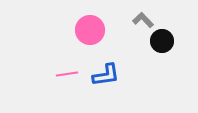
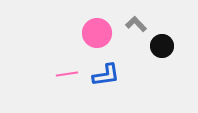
gray L-shape: moved 7 px left, 4 px down
pink circle: moved 7 px right, 3 px down
black circle: moved 5 px down
